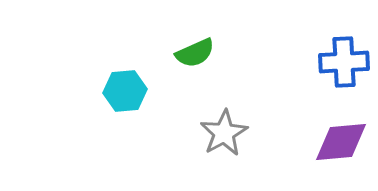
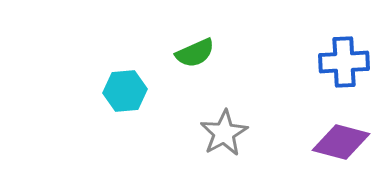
purple diamond: rotated 20 degrees clockwise
